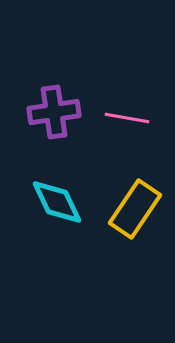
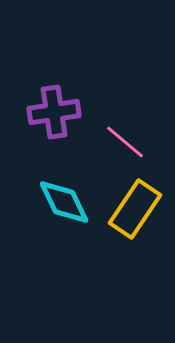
pink line: moved 2 px left, 24 px down; rotated 30 degrees clockwise
cyan diamond: moved 7 px right
